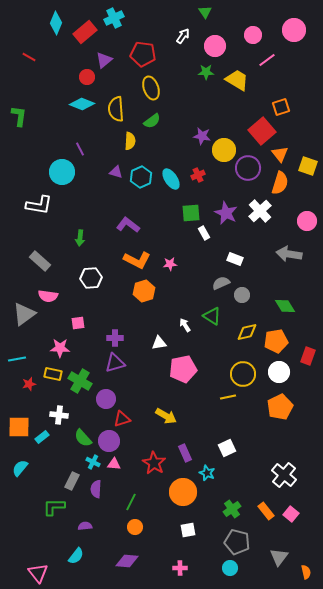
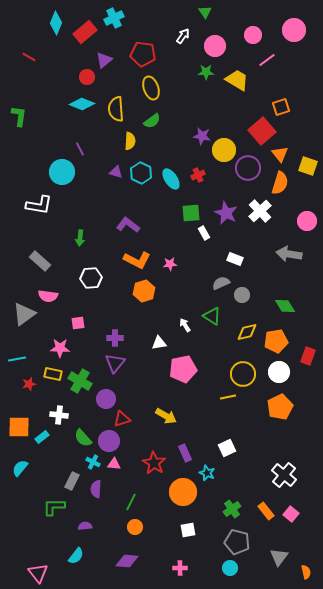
cyan hexagon at (141, 177): moved 4 px up; rotated 10 degrees counterclockwise
purple triangle at (115, 363): rotated 35 degrees counterclockwise
